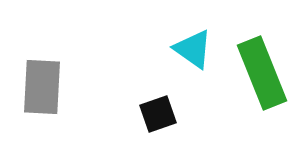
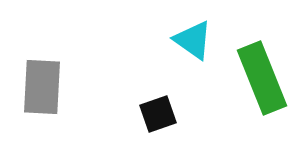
cyan triangle: moved 9 px up
green rectangle: moved 5 px down
